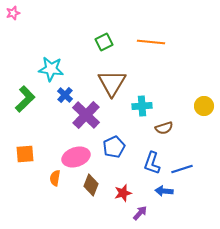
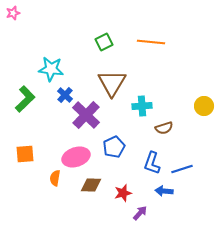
brown diamond: rotated 70 degrees clockwise
